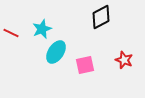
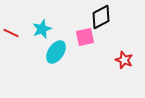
pink square: moved 28 px up
